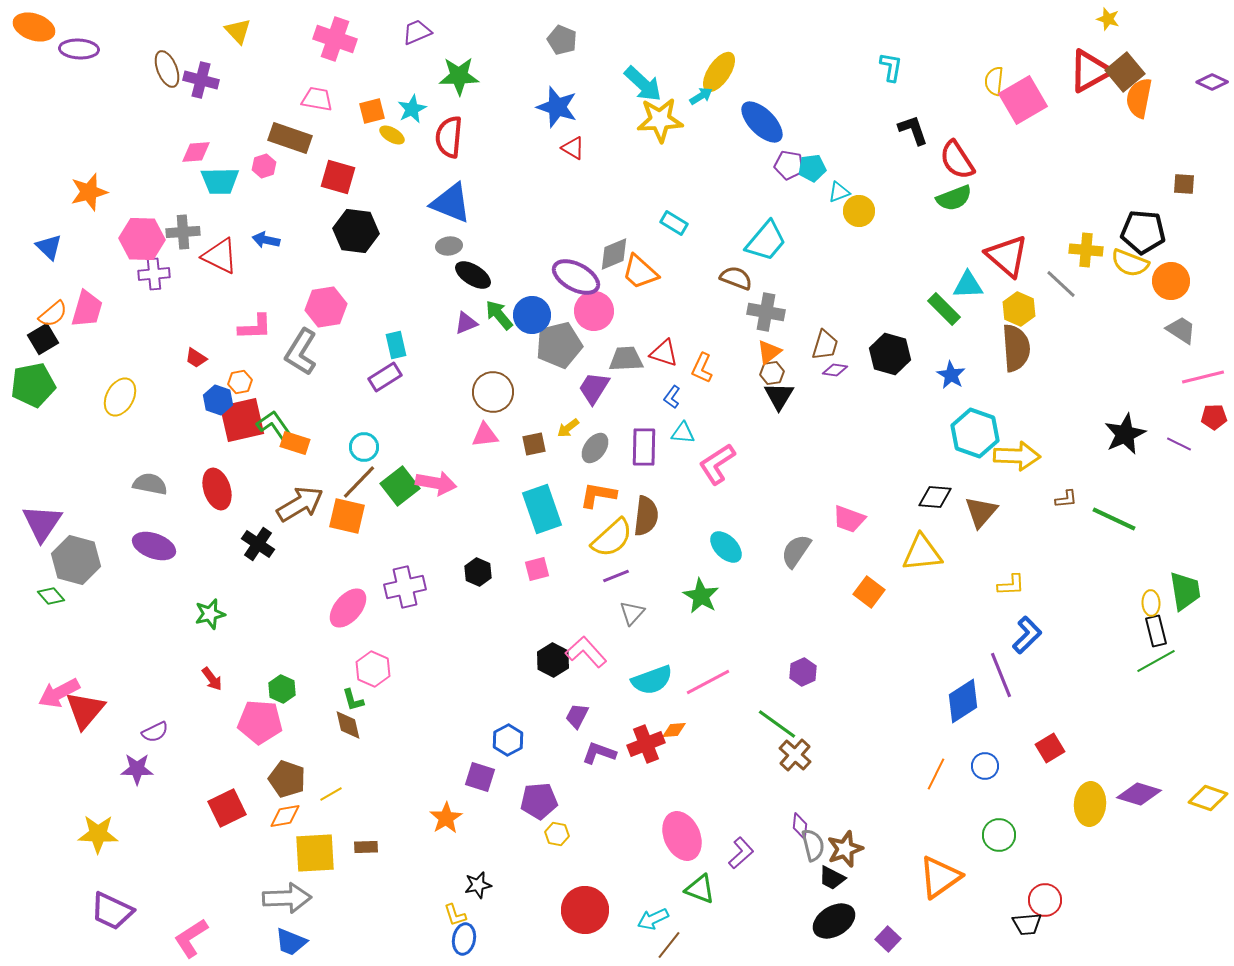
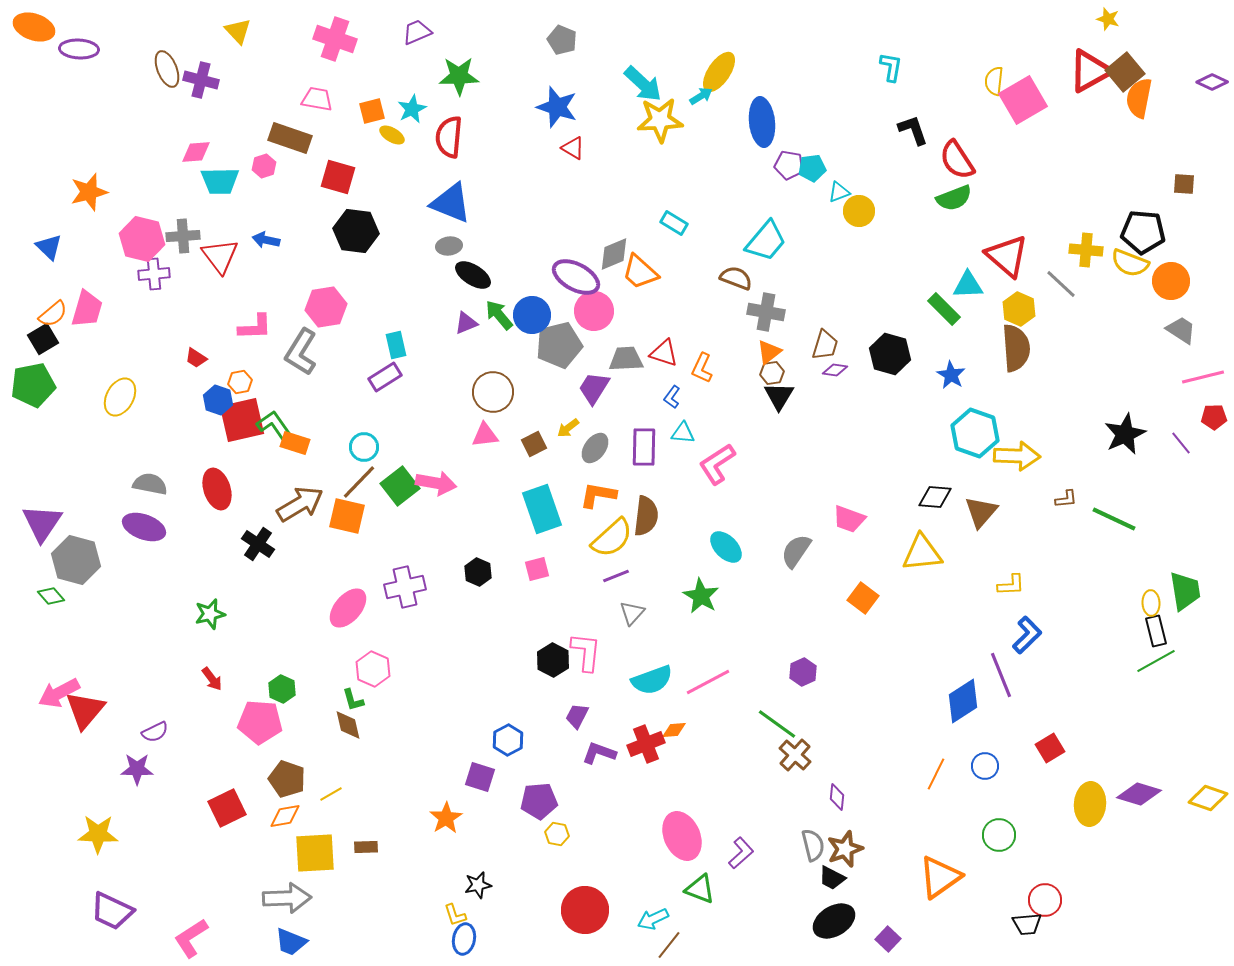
blue ellipse at (762, 122): rotated 39 degrees clockwise
gray cross at (183, 232): moved 4 px down
pink hexagon at (142, 239): rotated 12 degrees clockwise
red triangle at (220, 256): rotated 27 degrees clockwise
brown square at (534, 444): rotated 15 degrees counterclockwise
purple line at (1179, 444): moved 2 px right, 1 px up; rotated 25 degrees clockwise
purple ellipse at (154, 546): moved 10 px left, 19 px up
orange square at (869, 592): moved 6 px left, 6 px down
pink L-shape at (586, 652): rotated 48 degrees clockwise
purple diamond at (800, 826): moved 37 px right, 29 px up
